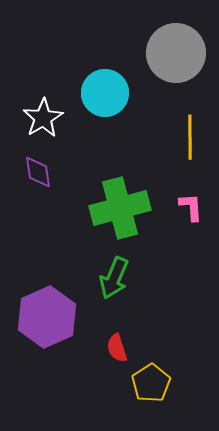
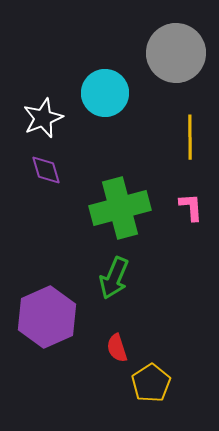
white star: rotated 9 degrees clockwise
purple diamond: moved 8 px right, 2 px up; rotated 8 degrees counterclockwise
